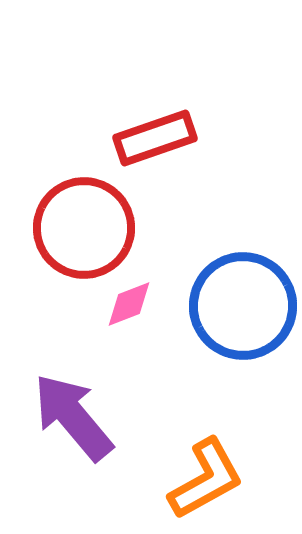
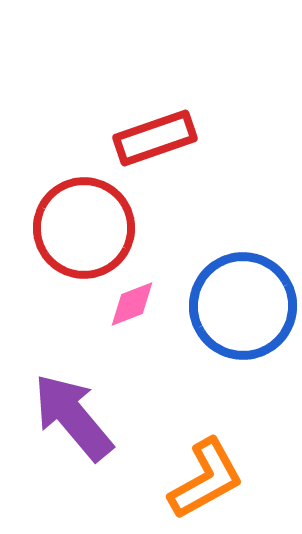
pink diamond: moved 3 px right
